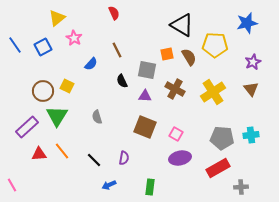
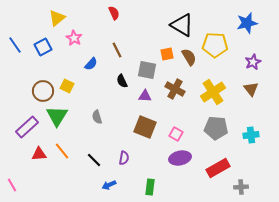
gray pentagon: moved 6 px left, 10 px up
